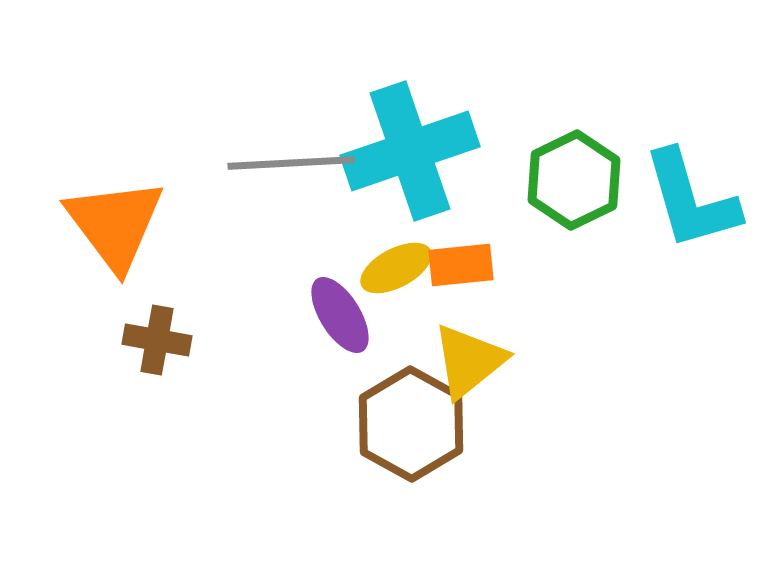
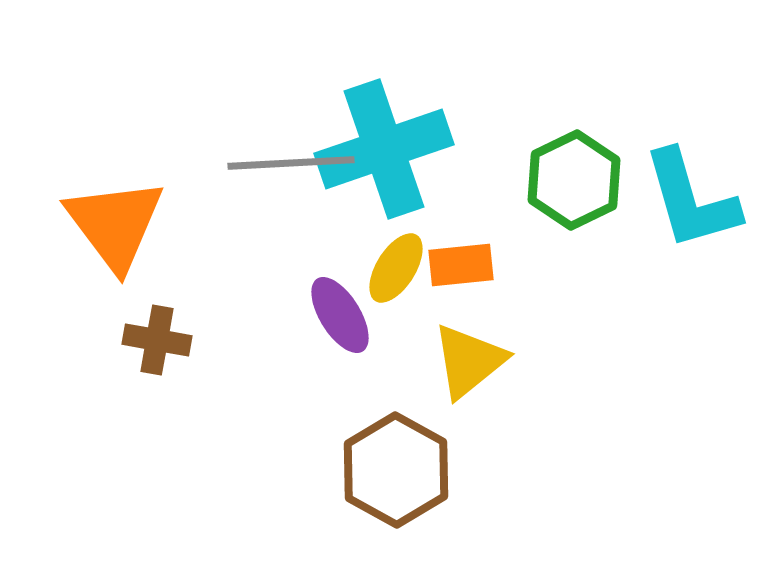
cyan cross: moved 26 px left, 2 px up
yellow ellipse: rotated 30 degrees counterclockwise
brown hexagon: moved 15 px left, 46 px down
